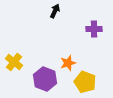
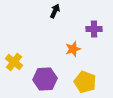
orange star: moved 5 px right, 14 px up
purple hexagon: rotated 25 degrees counterclockwise
